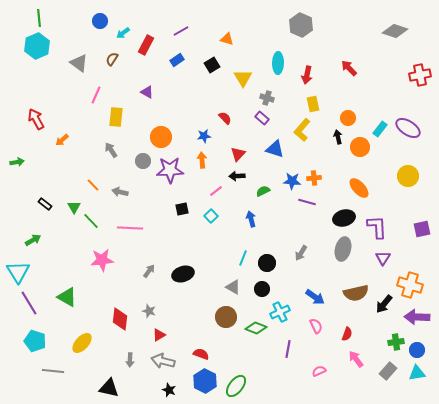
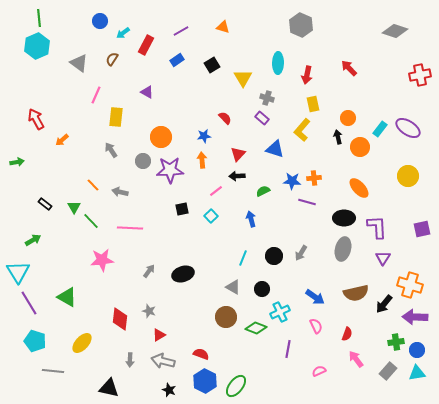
orange triangle at (227, 39): moved 4 px left, 12 px up
black ellipse at (344, 218): rotated 15 degrees clockwise
black circle at (267, 263): moved 7 px right, 7 px up
purple arrow at (417, 317): moved 2 px left
